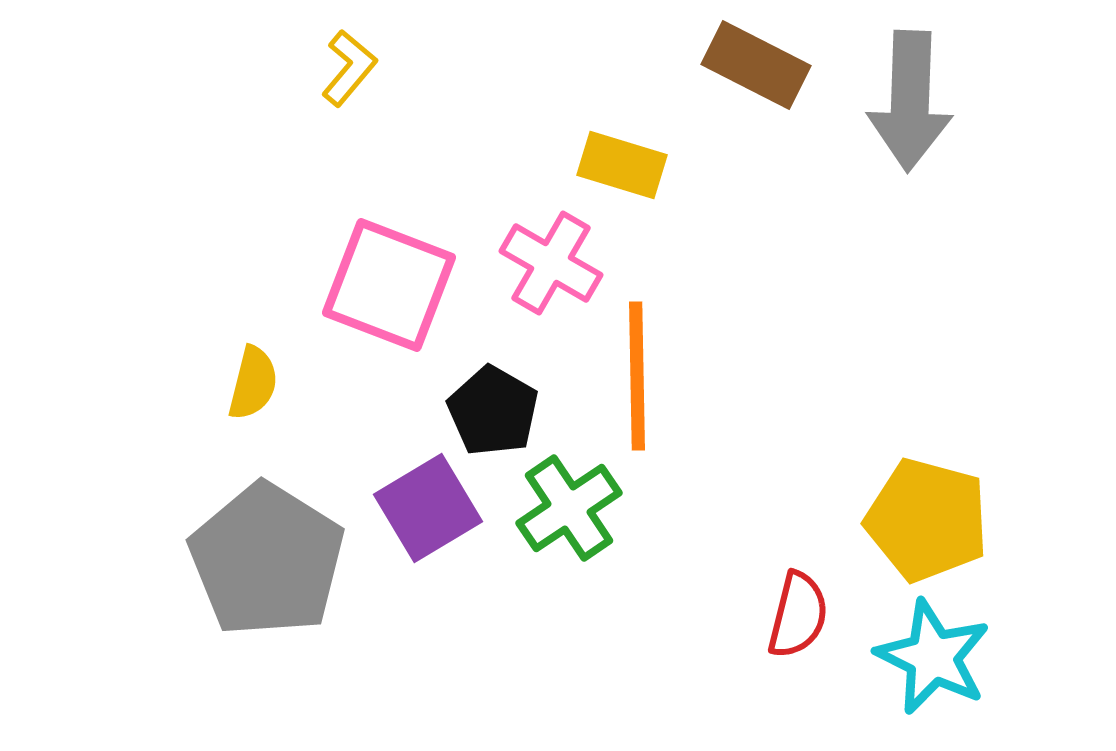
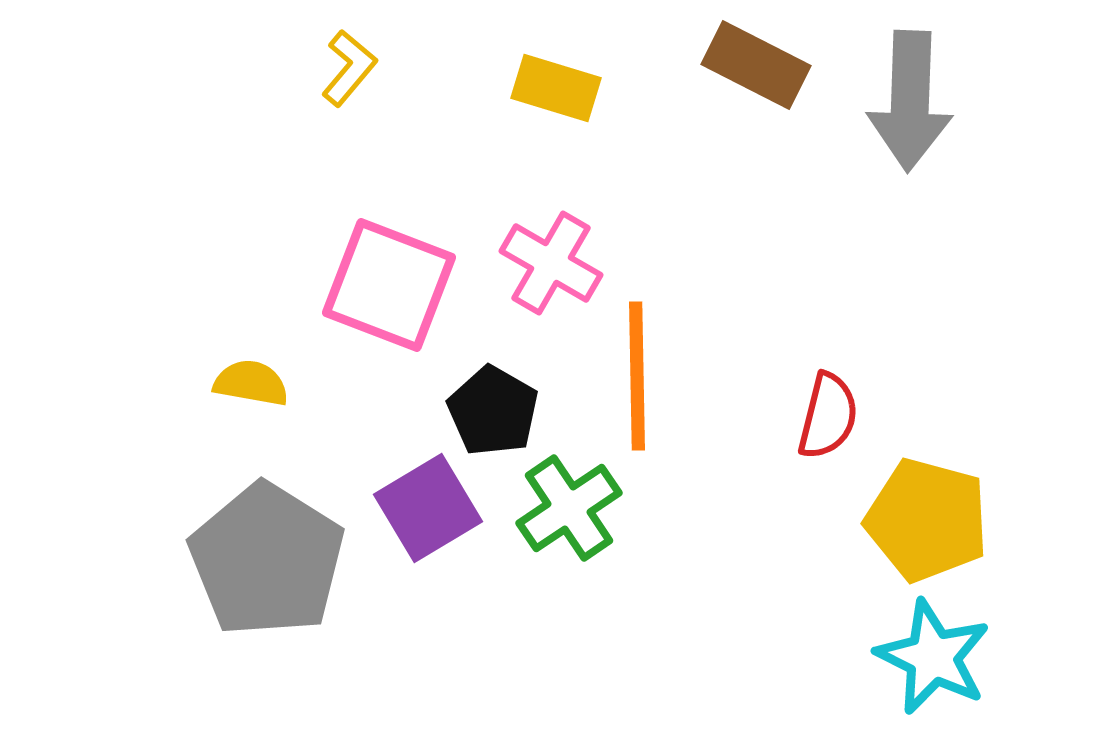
yellow rectangle: moved 66 px left, 77 px up
yellow semicircle: moved 2 px left; rotated 94 degrees counterclockwise
red semicircle: moved 30 px right, 199 px up
